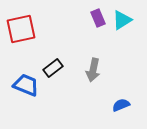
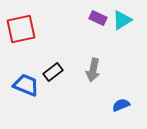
purple rectangle: rotated 42 degrees counterclockwise
black rectangle: moved 4 px down
